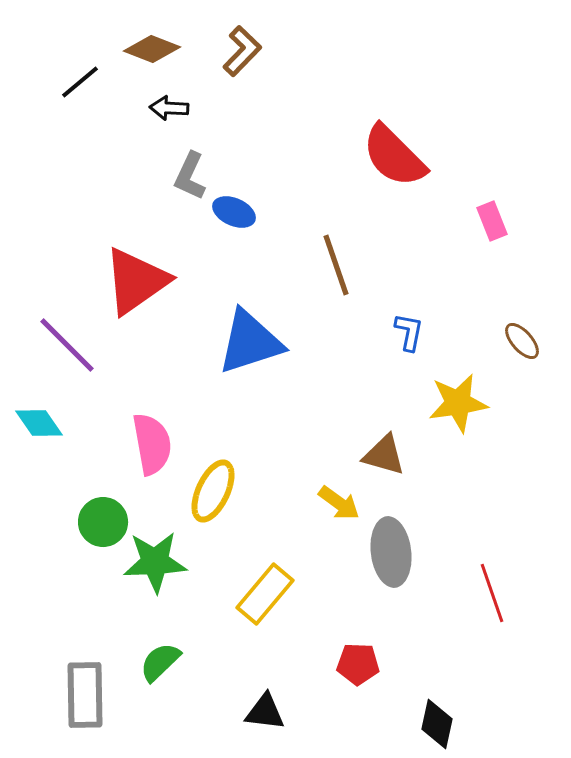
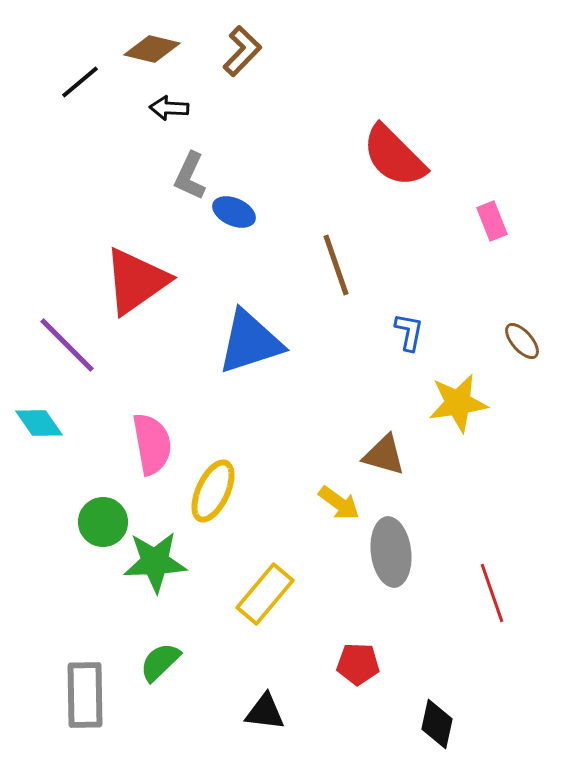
brown diamond: rotated 8 degrees counterclockwise
